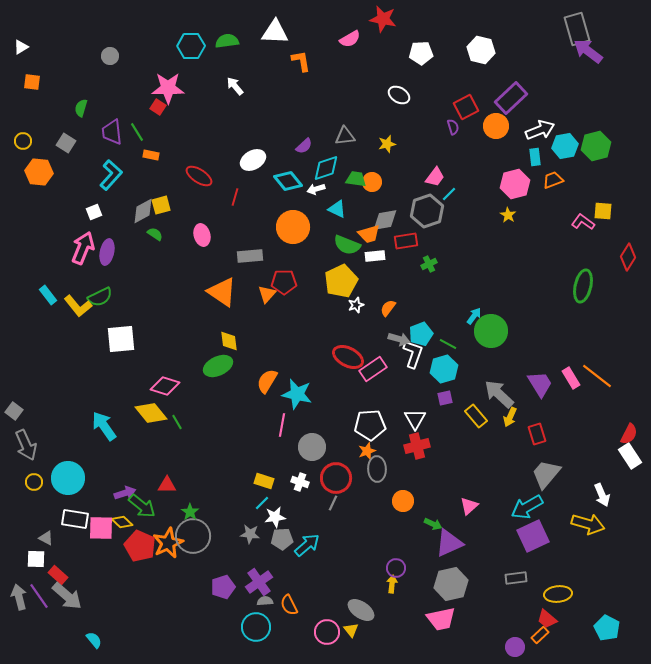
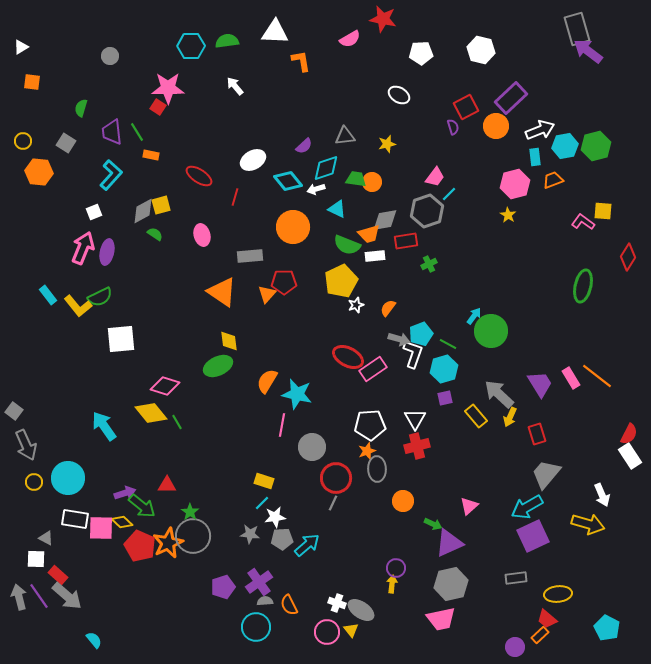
white cross at (300, 482): moved 37 px right, 121 px down
